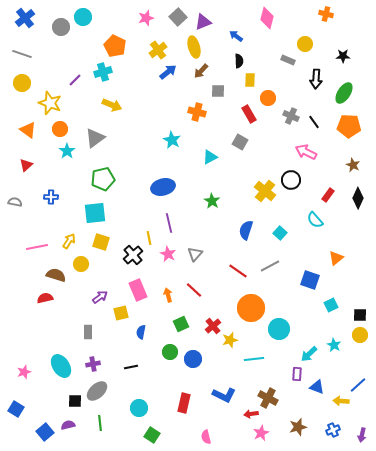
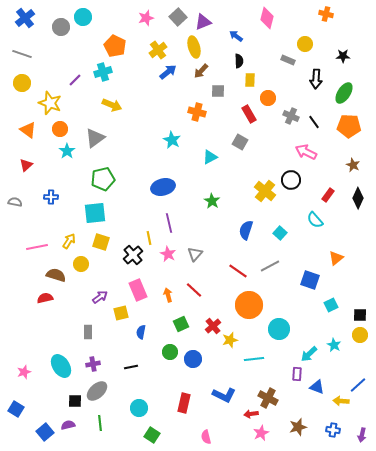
orange circle at (251, 308): moved 2 px left, 3 px up
blue cross at (333, 430): rotated 32 degrees clockwise
